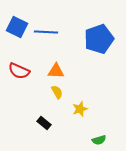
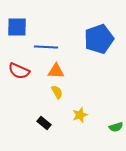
blue square: rotated 25 degrees counterclockwise
blue line: moved 15 px down
yellow star: moved 6 px down
green semicircle: moved 17 px right, 13 px up
